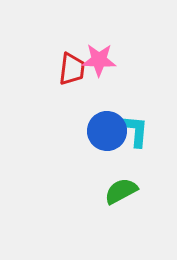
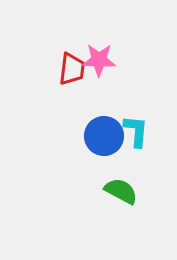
blue circle: moved 3 px left, 5 px down
green semicircle: rotated 56 degrees clockwise
